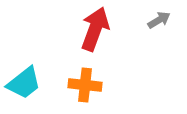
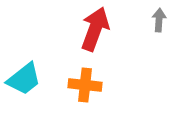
gray arrow: rotated 55 degrees counterclockwise
cyan trapezoid: moved 4 px up
